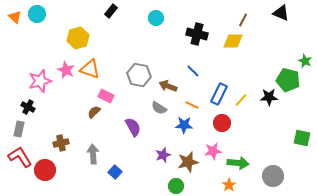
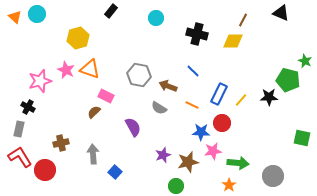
blue star at (184, 125): moved 17 px right, 7 px down
